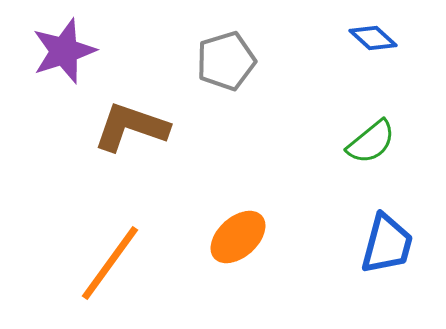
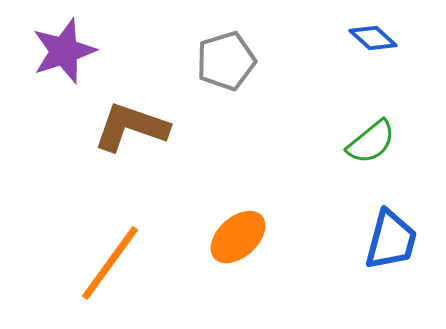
blue trapezoid: moved 4 px right, 4 px up
